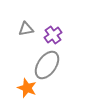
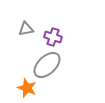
purple cross: moved 2 px down; rotated 36 degrees counterclockwise
gray ellipse: rotated 12 degrees clockwise
